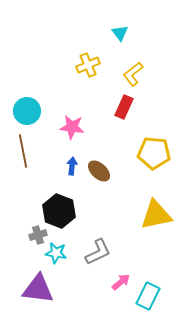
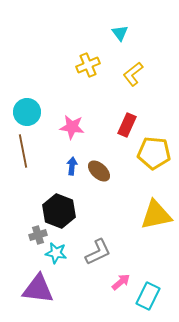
red rectangle: moved 3 px right, 18 px down
cyan circle: moved 1 px down
